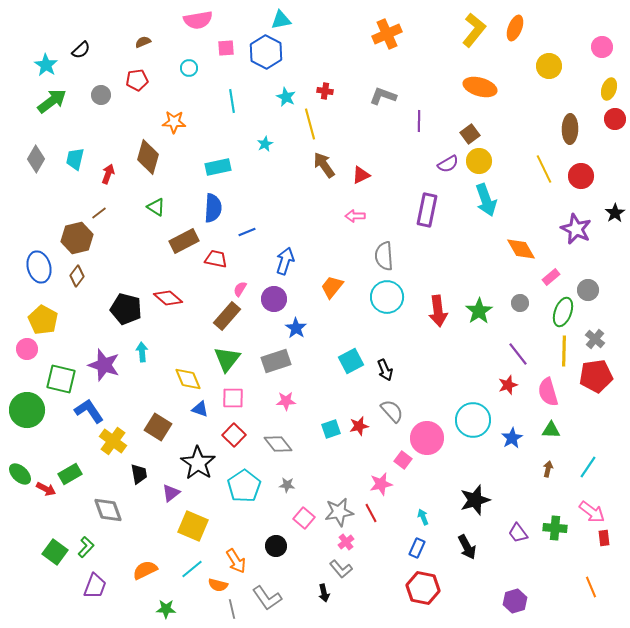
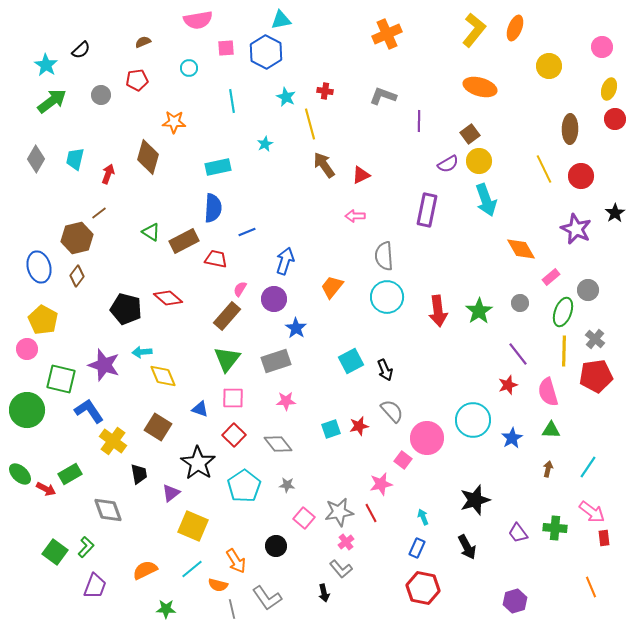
green triangle at (156, 207): moved 5 px left, 25 px down
cyan arrow at (142, 352): rotated 90 degrees counterclockwise
yellow diamond at (188, 379): moved 25 px left, 3 px up
